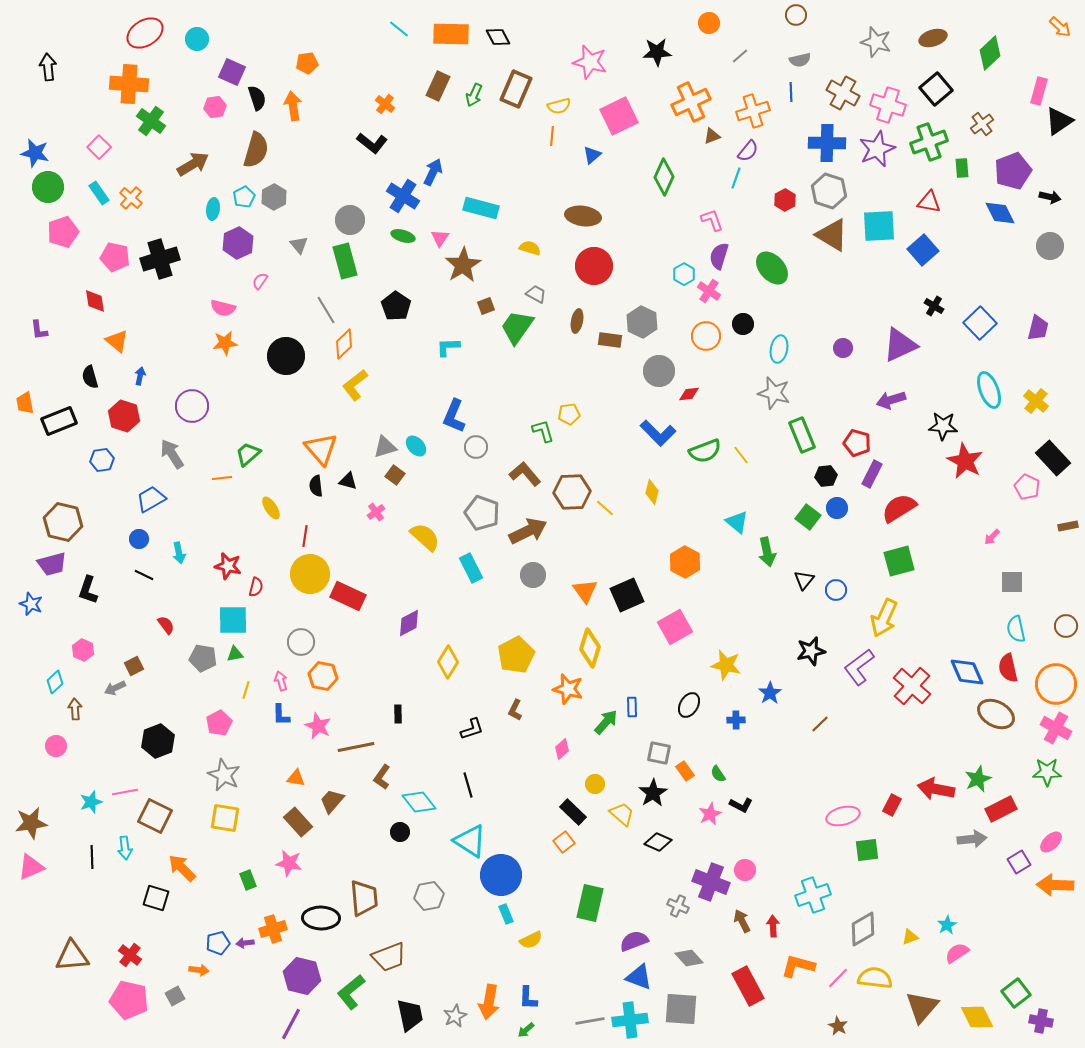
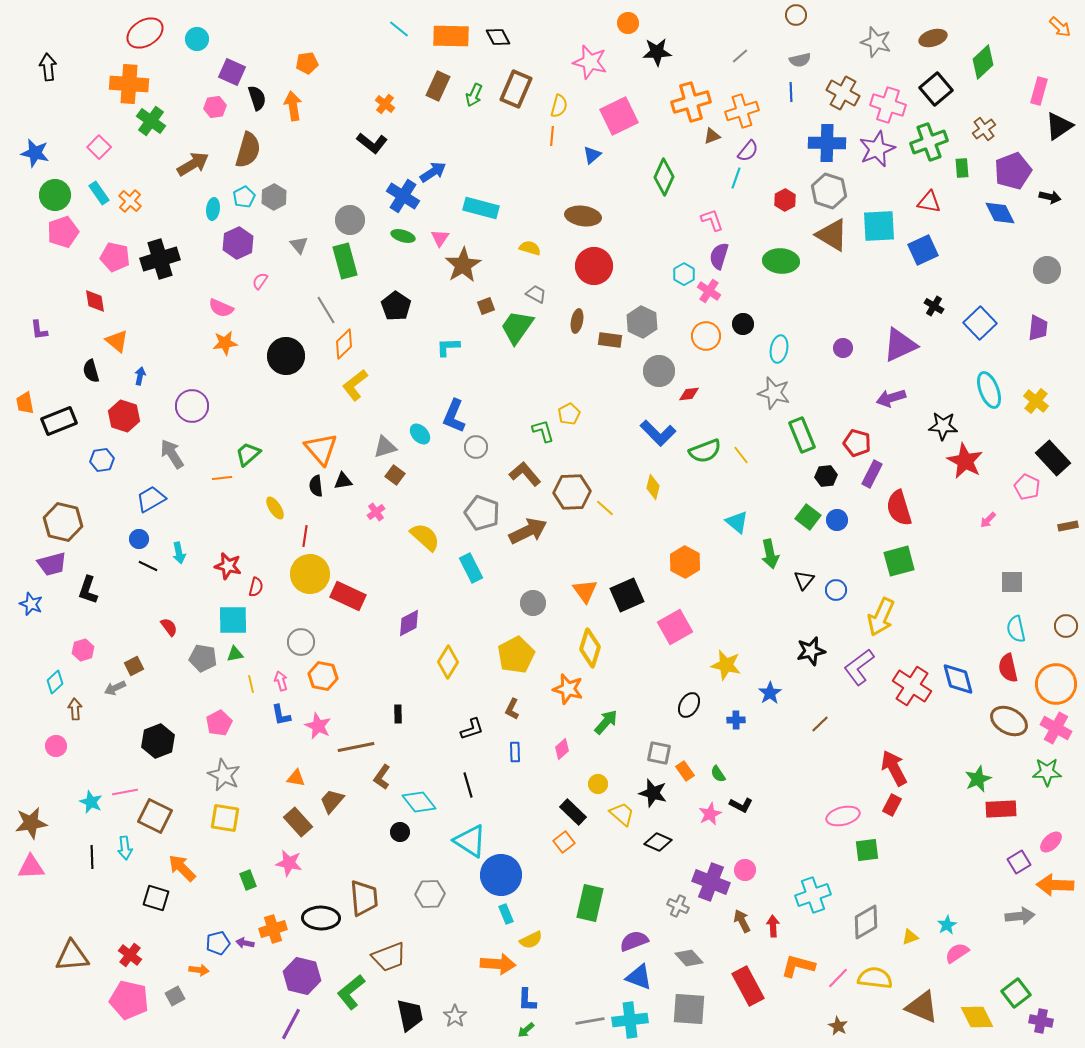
orange circle at (709, 23): moved 81 px left
orange rectangle at (451, 34): moved 2 px down
green diamond at (990, 53): moved 7 px left, 9 px down
orange cross at (691, 102): rotated 9 degrees clockwise
yellow semicircle at (559, 106): rotated 60 degrees counterclockwise
orange cross at (753, 111): moved 11 px left
black triangle at (1059, 121): moved 5 px down
brown cross at (982, 124): moved 2 px right, 5 px down
brown semicircle at (256, 150): moved 8 px left
blue arrow at (433, 172): rotated 32 degrees clockwise
green circle at (48, 187): moved 7 px right, 8 px down
orange cross at (131, 198): moved 1 px left, 3 px down
gray circle at (1050, 246): moved 3 px left, 24 px down
blue square at (923, 250): rotated 16 degrees clockwise
green ellipse at (772, 268): moved 9 px right, 7 px up; rotated 44 degrees counterclockwise
pink semicircle at (223, 308): moved 2 px left; rotated 10 degrees clockwise
purple trapezoid at (1038, 328): rotated 8 degrees counterclockwise
black semicircle at (90, 377): moved 1 px right, 6 px up
purple arrow at (891, 400): moved 2 px up
yellow pentagon at (569, 414): rotated 20 degrees counterclockwise
cyan ellipse at (416, 446): moved 4 px right, 12 px up
black triangle at (348, 481): moved 5 px left; rotated 24 degrees counterclockwise
yellow diamond at (652, 492): moved 1 px right, 5 px up
yellow ellipse at (271, 508): moved 4 px right
blue circle at (837, 508): moved 12 px down
red semicircle at (899, 508): rotated 75 degrees counterclockwise
pink arrow at (992, 537): moved 4 px left, 17 px up
green arrow at (767, 552): moved 3 px right, 2 px down
black line at (144, 575): moved 4 px right, 9 px up
gray circle at (533, 575): moved 28 px down
yellow arrow at (884, 618): moved 3 px left, 1 px up
red semicircle at (166, 625): moved 3 px right, 2 px down
pink hexagon at (83, 650): rotated 20 degrees clockwise
blue diamond at (967, 672): moved 9 px left, 7 px down; rotated 9 degrees clockwise
red cross at (912, 686): rotated 9 degrees counterclockwise
yellow line at (246, 690): moved 5 px right, 6 px up; rotated 30 degrees counterclockwise
blue rectangle at (632, 707): moved 117 px left, 45 px down
brown L-shape at (515, 710): moved 3 px left, 1 px up
brown ellipse at (996, 714): moved 13 px right, 7 px down
blue L-shape at (281, 715): rotated 10 degrees counterclockwise
yellow circle at (595, 784): moved 3 px right
red arrow at (936, 789): moved 42 px left, 21 px up; rotated 51 degrees clockwise
black star at (653, 793): rotated 24 degrees counterclockwise
cyan star at (91, 802): rotated 30 degrees counterclockwise
red rectangle at (1001, 809): rotated 24 degrees clockwise
gray arrow at (972, 839): moved 48 px right, 77 px down
pink triangle at (31, 867): rotated 20 degrees clockwise
gray hexagon at (429, 896): moved 1 px right, 2 px up; rotated 8 degrees clockwise
gray diamond at (863, 929): moved 3 px right, 7 px up
purple arrow at (245, 943): rotated 18 degrees clockwise
blue L-shape at (528, 998): moved 1 px left, 2 px down
orange arrow at (489, 1002): moved 9 px right, 38 px up; rotated 96 degrees counterclockwise
brown triangle at (922, 1007): rotated 48 degrees counterclockwise
gray square at (681, 1009): moved 8 px right
gray star at (455, 1016): rotated 10 degrees counterclockwise
